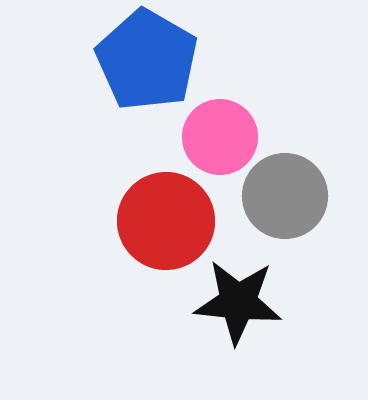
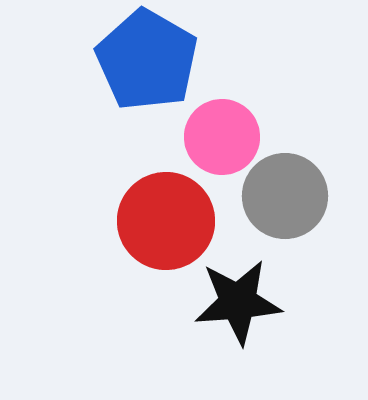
pink circle: moved 2 px right
black star: rotated 10 degrees counterclockwise
